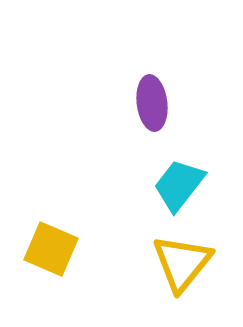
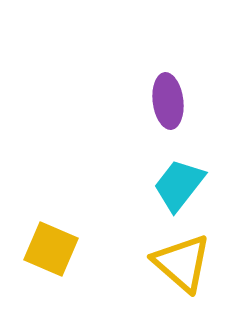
purple ellipse: moved 16 px right, 2 px up
yellow triangle: rotated 28 degrees counterclockwise
